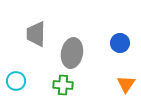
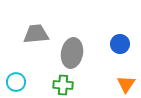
gray trapezoid: rotated 84 degrees clockwise
blue circle: moved 1 px down
cyan circle: moved 1 px down
